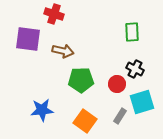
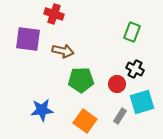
green rectangle: rotated 24 degrees clockwise
